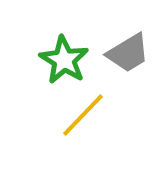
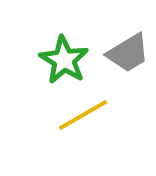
yellow line: rotated 16 degrees clockwise
